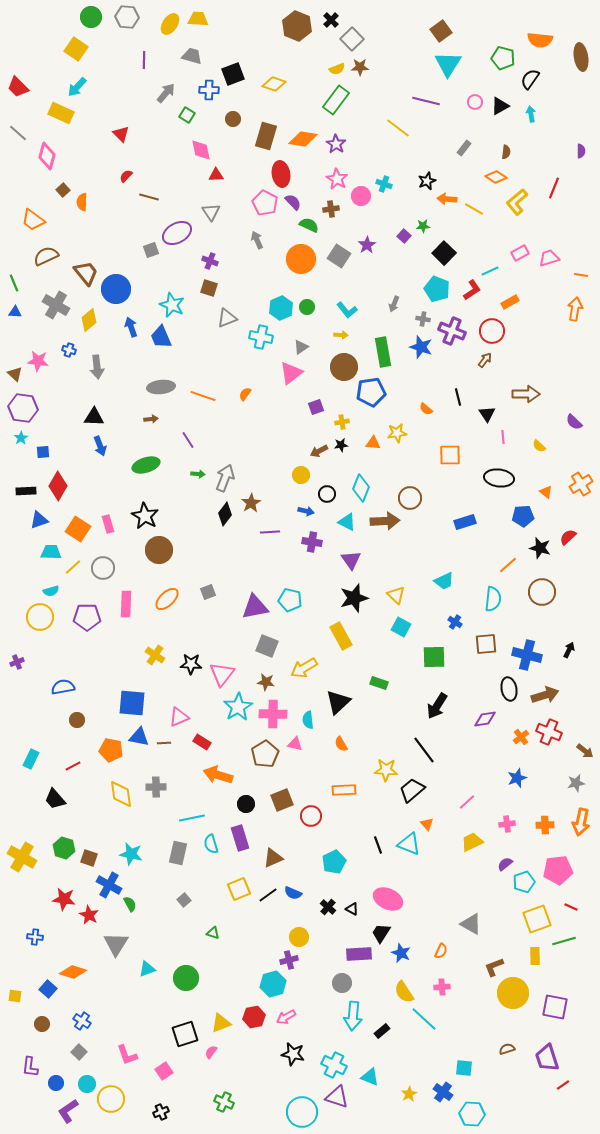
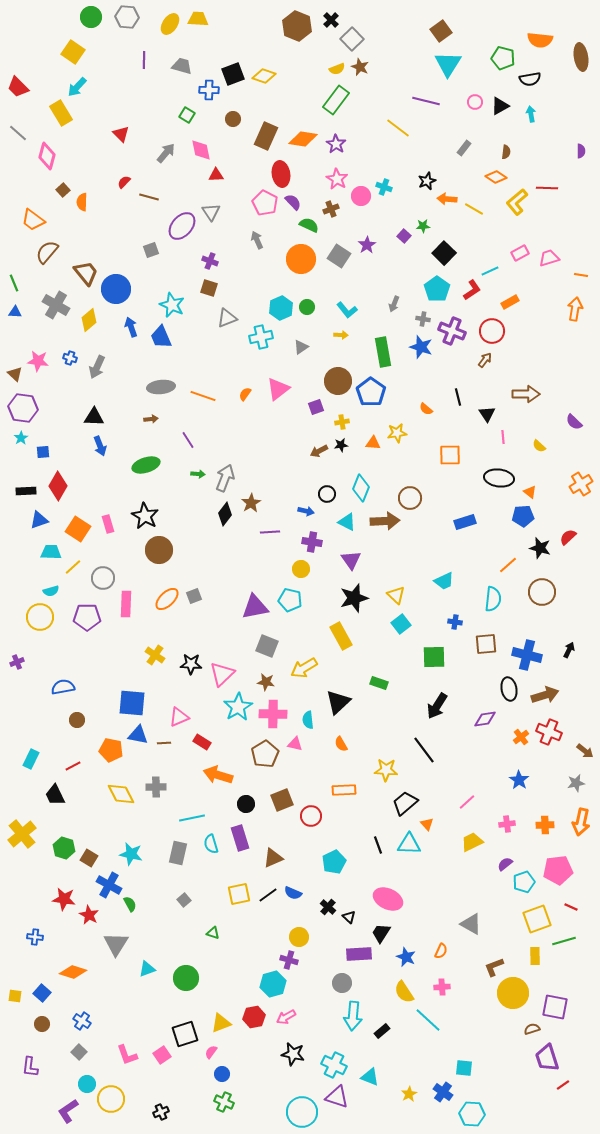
yellow square at (76, 49): moved 3 px left, 3 px down
gray trapezoid at (192, 56): moved 10 px left, 10 px down
brown star at (360, 67): rotated 24 degrees clockwise
black semicircle at (530, 79): rotated 135 degrees counterclockwise
yellow diamond at (274, 84): moved 10 px left, 8 px up
gray arrow at (166, 93): moved 60 px down
yellow rectangle at (61, 113): rotated 35 degrees clockwise
brown rectangle at (266, 136): rotated 8 degrees clockwise
red semicircle at (126, 176): moved 2 px left, 6 px down
cyan cross at (384, 184): moved 3 px down
red line at (554, 188): moved 7 px left; rotated 70 degrees clockwise
brown cross at (331, 209): rotated 14 degrees counterclockwise
purple ellipse at (177, 233): moved 5 px right, 7 px up; rotated 20 degrees counterclockwise
brown semicircle at (46, 256): moved 1 px right, 4 px up; rotated 25 degrees counterclockwise
cyan pentagon at (437, 289): rotated 15 degrees clockwise
cyan cross at (261, 337): rotated 25 degrees counterclockwise
blue cross at (69, 350): moved 1 px right, 8 px down
gray arrow at (97, 367): rotated 30 degrees clockwise
brown circle at (344, 367): moved 6 px left, 14 px down
pink triangle at (291, 373): moved 13 px left, 16 px down
blue pentagon at (371, 392): rotated 28 degrees counterclockwise
yellow circle at (301, 475): moved 94 px down
orange triangle at (546, 492): moved 16 px left
gray circle at (103, 568): moved 10 px down
gray square at (208, 592): moved 14 px left, 4 px down
blue cross at (455, 622): rotated 24 degrees counterclockwise
cyan square at (401, 627): moved 3 px up; rotated 24 degrees clockwise
pink triangle at (222, 674): rotated 8 degrees clockwise
blue triangle at (139, 737): moved 1 px left, 2 px up
blue star at (517, 778): moved 2 px right, 2 px down; rotated 18 degrees counterclockwise
black trapezoid at (412, 790): moved 7 px left, 13 px down
yellow diamond at (121, 794): rotated 20 degrees counterclockwise
black trapezoid at (55, 799): moved 4 px up; rotated 15 degrees clockwise
cyan triangle at (409, 844): rotated 20 degrees counterclockwise
yellow cross at (22, 857): moved 23 px up; rotated 20 degrees clockwise
brown square at (89, 858): rotated 12 degrees clockwise
yellow square at (239, 889): moved 5 px down; rotated 10 degrees clockwise
black triangle at (352, 909): moved 3 px left, 8 px down; rotated 16 degrees clockwise
blue star at (401, 953): moved 5 px right, 4 px down
purple cross at (289, 960): rotated 30 degrees clockwise
blue square at (48, 989): moved 6 px left, 4 px down
cyan line at (424, 1019): moved 4 px right, 1 px down
brown semicircle at (507, 1049): moved 25 px right, 20 px up
pink square at (164, 1071): moved 2 px left, 16 px up
blue circle at (56, 1083): moved 166 px right, 9 px up
